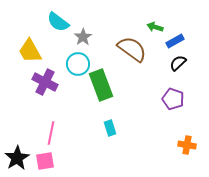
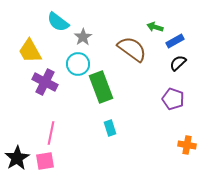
green rectangle: moved 2 px down
